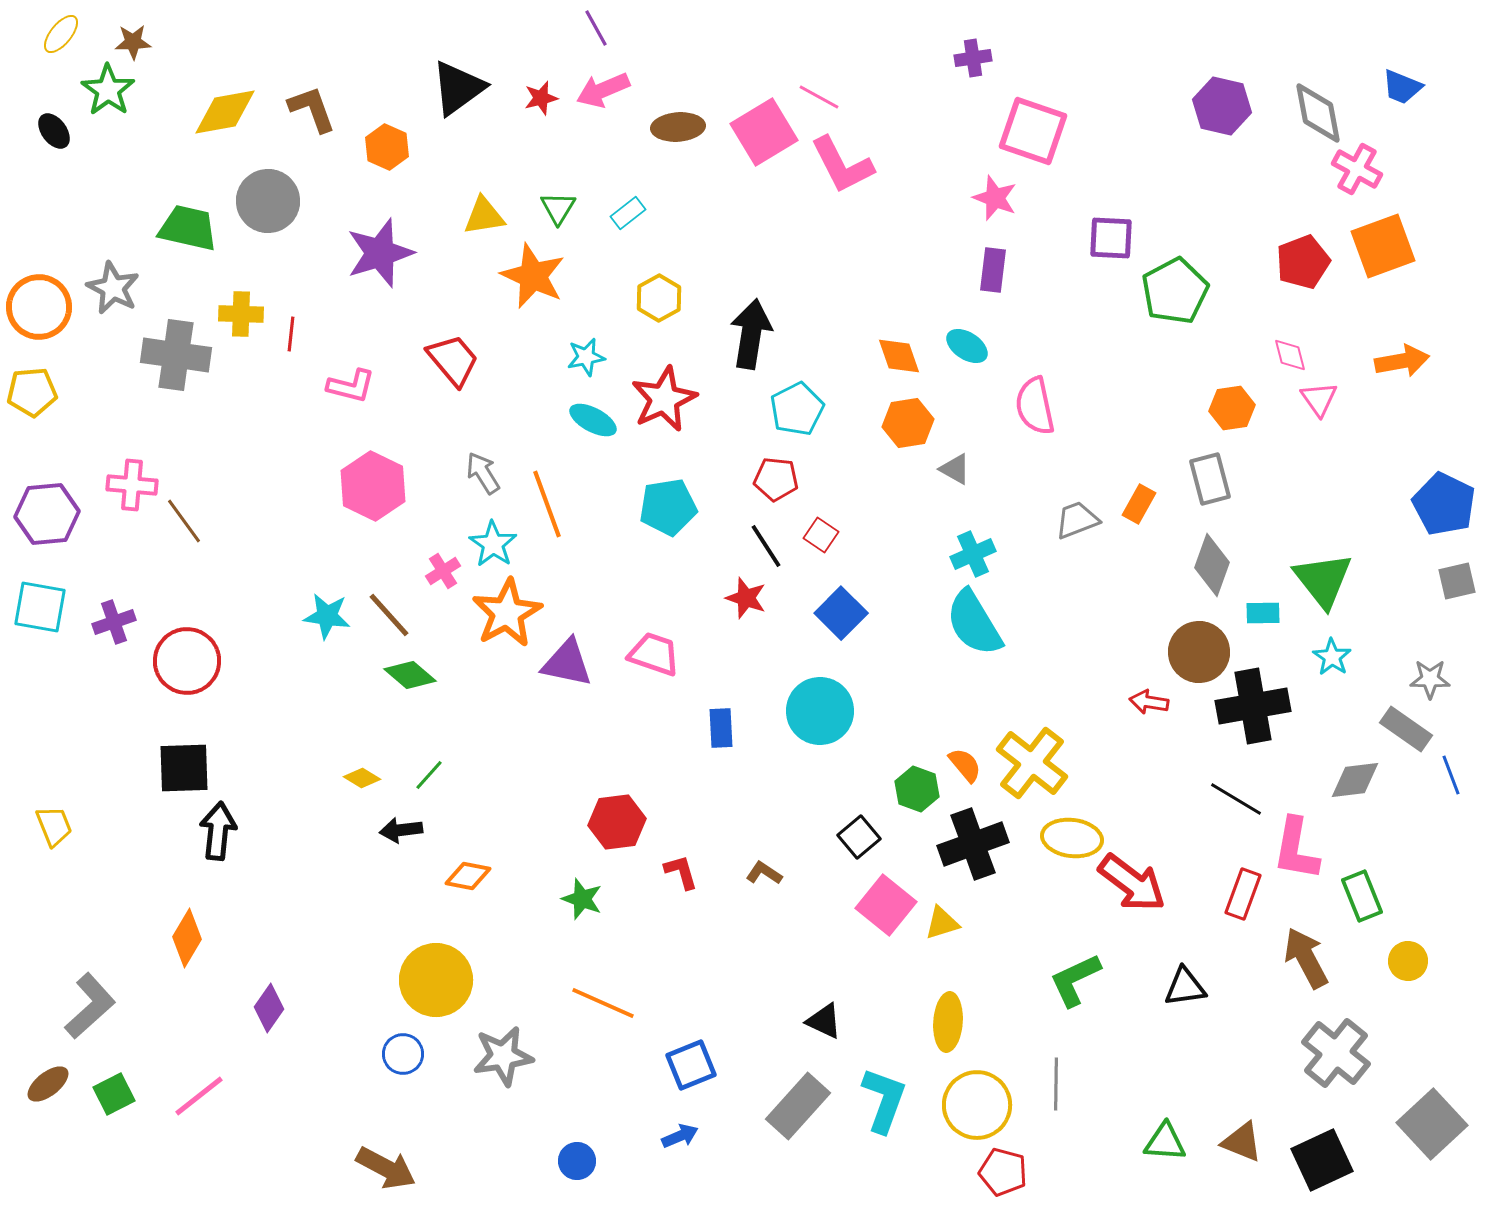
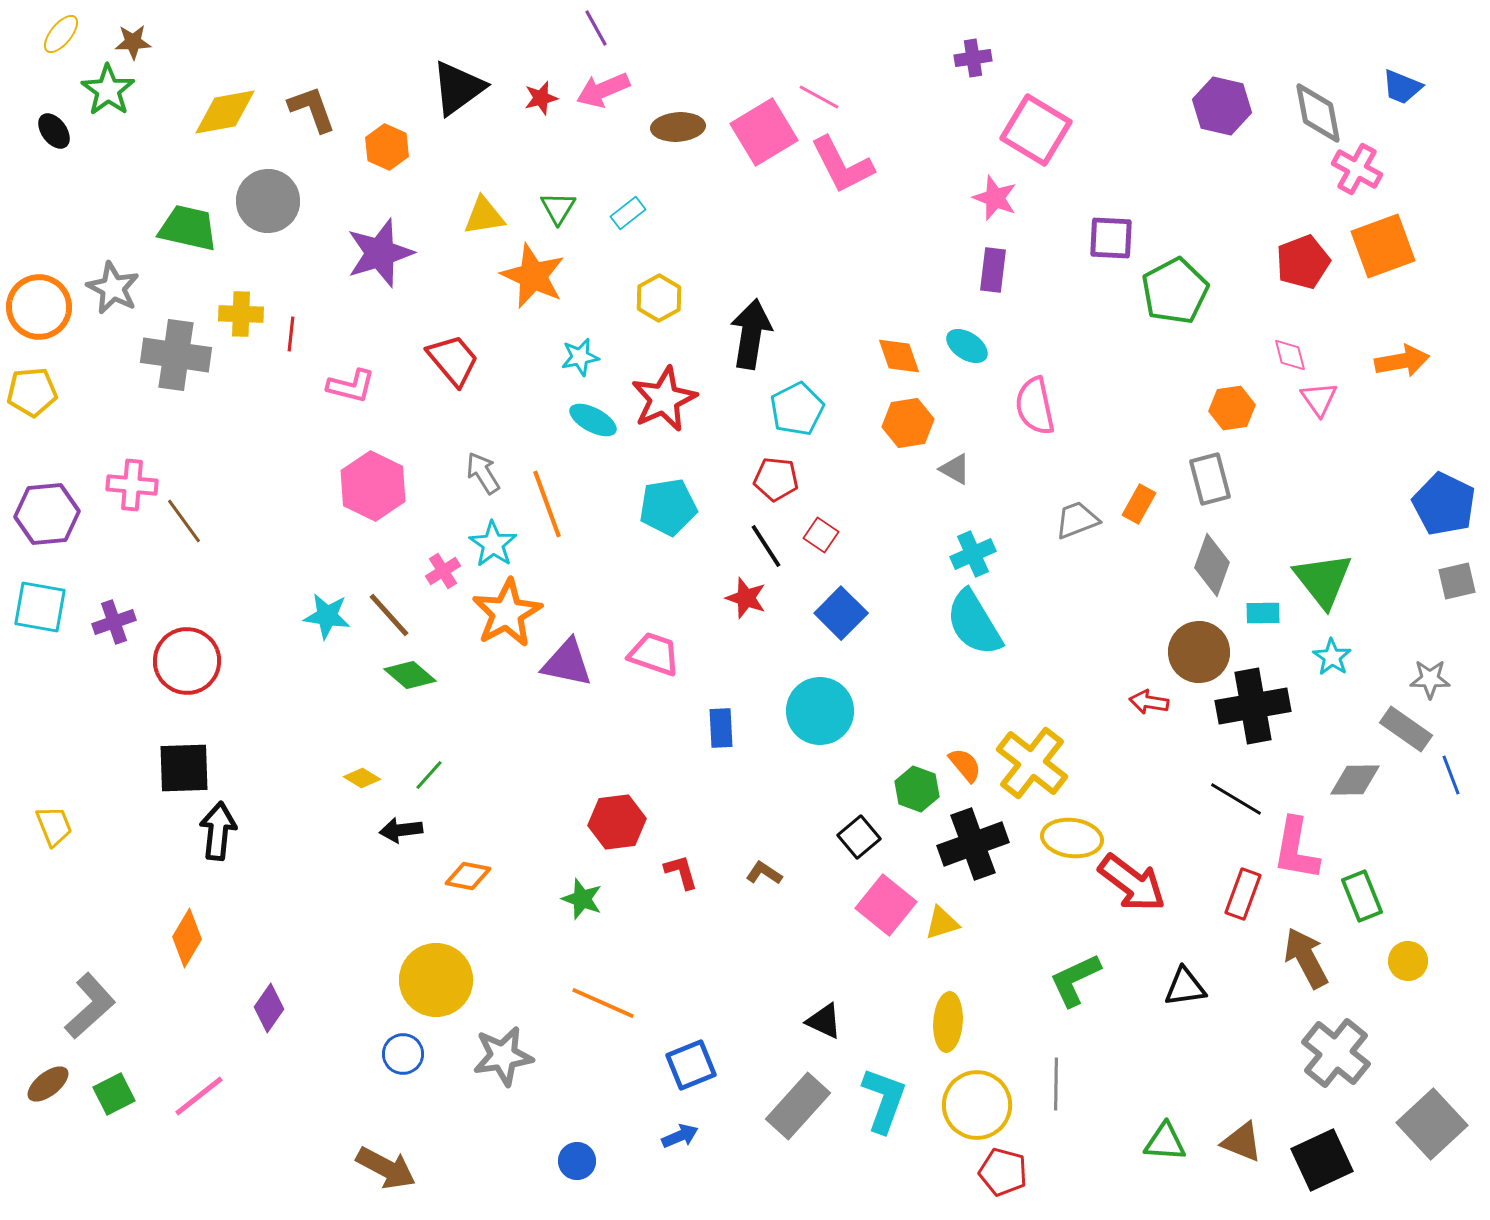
pink square at (1033, 131): moved 3 px right, 1 px up; rotated 12 degrees clockwise
cyan star at (586, 357): moved 6 px left
gray diamond at (1355, 780): rotated 6 degrees clockwise
